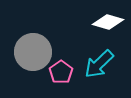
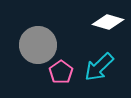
gray circle: moved 5 px right, 7 px up
cyan arrow: moved 3 px down
